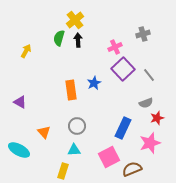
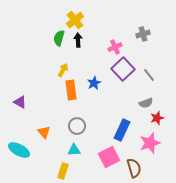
yellow arrow: moved 37 px right, 19 px down
blue rectangle: moved 1 px left, 2 px down
brown semicircle: moved 2 px right, 1 px up; rotated 96 degrees clockwise
